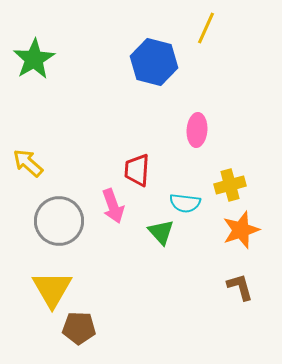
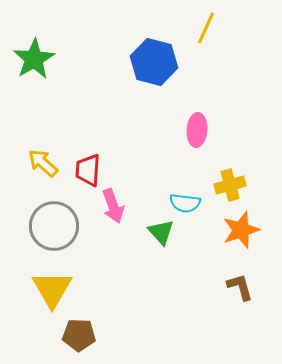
yellow arrow: moved 15 px right
red trapezoid: moved 49 px left
gray circle: moved 5 px left, 5 px down
brown pentagon: moved 7 px down
